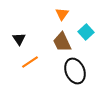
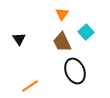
orange line: moved 24 px down
